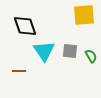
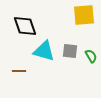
cyan triangle: rotated 40 degrees counterclockwise
